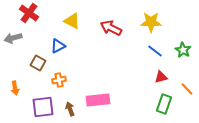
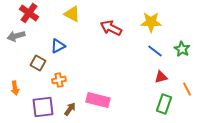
yellow triangle: moved 7 px up
gray arrow: moved 3 px right, 2 px up
green star: moved 1 px left, 1 px up
orange line: rotated 16 degrees clockwise
pink rectangle: rotated 20 degrees clockwise
brown arrow: rotated 56 degrees clockwise
